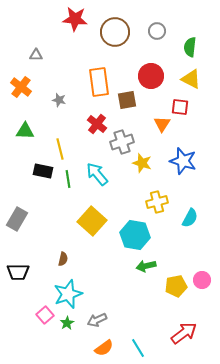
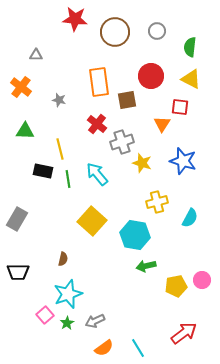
gray arrow: moved 2 px left, 1 px down
